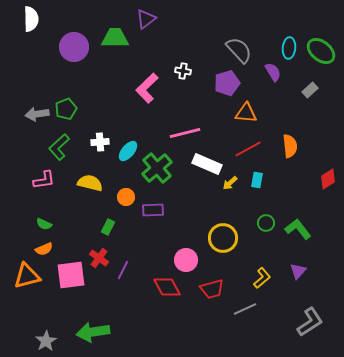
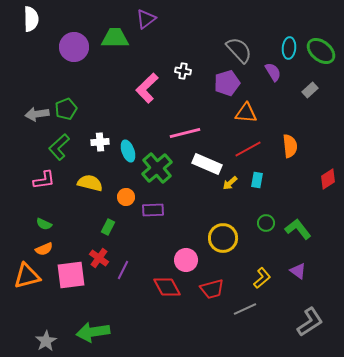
cyan ellipse at (128, 151): rotated 60 degrees counterclockwise
purple triangle at (298, 271): rotated 36 degrees counterclockwise
